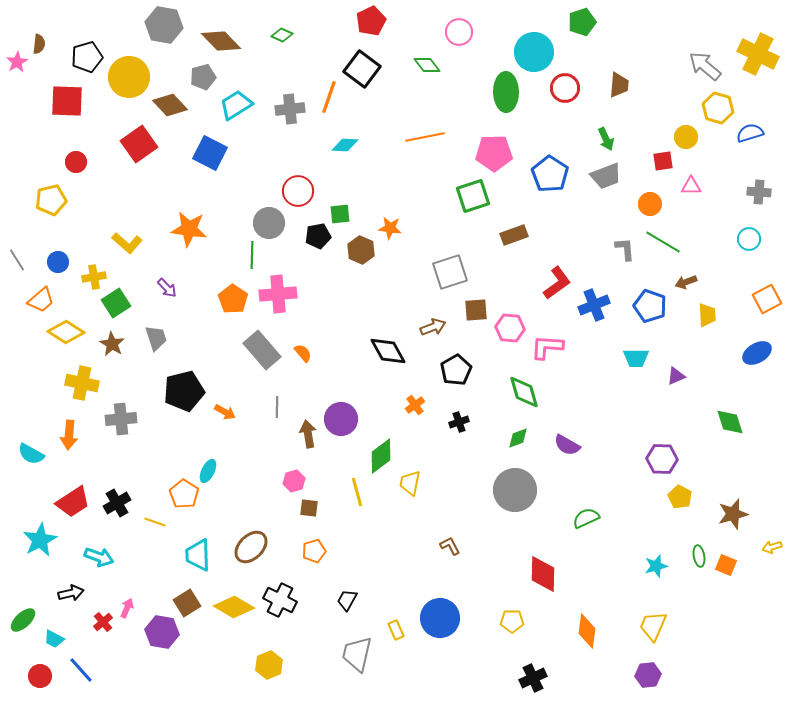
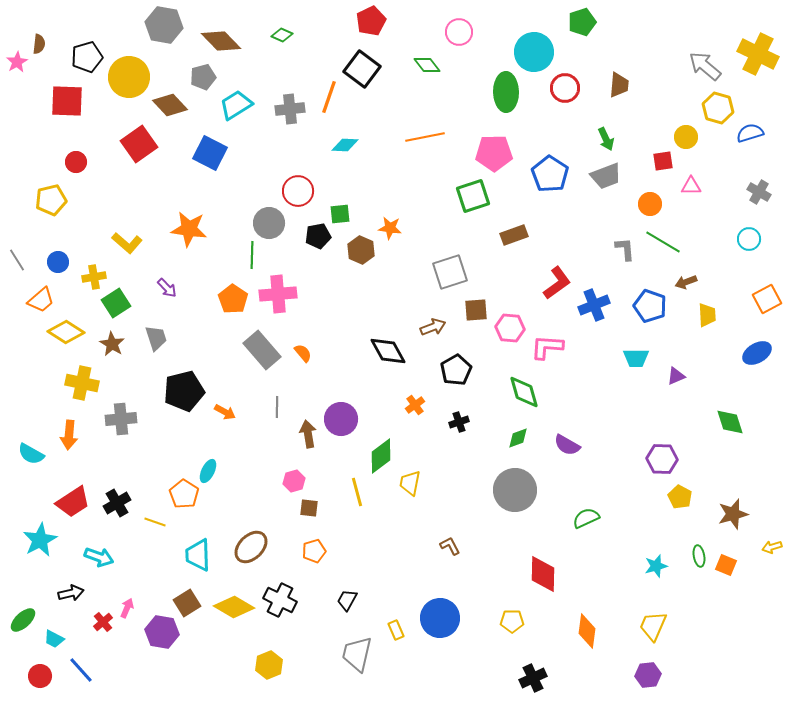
gray cross at (759, 192): rotated 25 degrees clockwise
